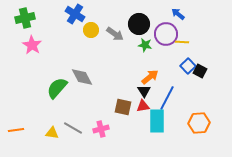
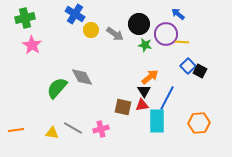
red triangle: moved 1 px left, 1 px up
